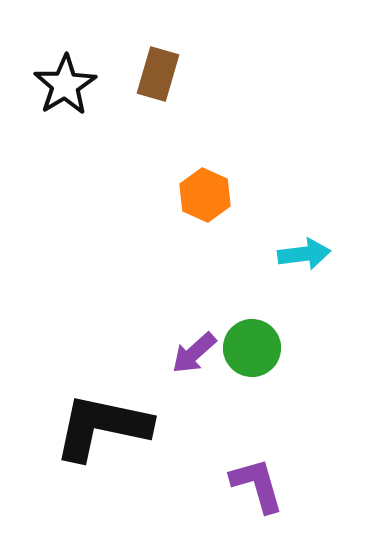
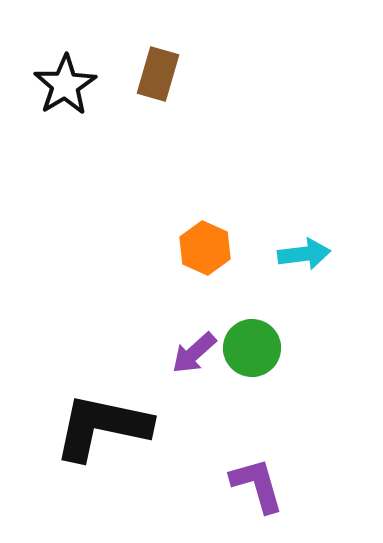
orange hexagon: moved 53 px down
